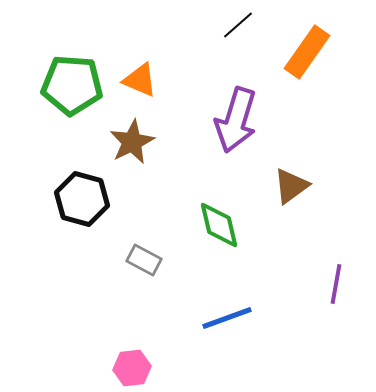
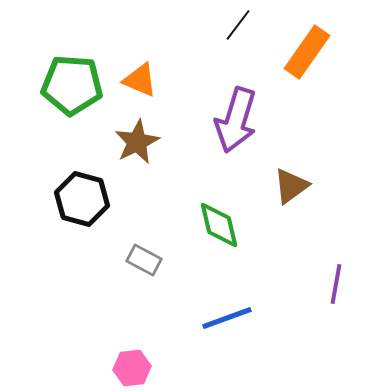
black line: rotated 12 degrees counterclockwise
brown star: moved 5 px right
